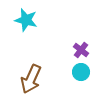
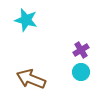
purple cross: rotated 21 degrees clockwise
brown arrow: rotated 88 degrees clockwise
